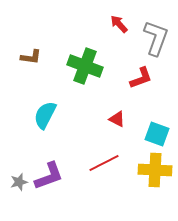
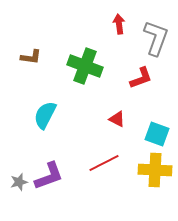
red arrow: rotated 36 degrees clockwise
